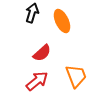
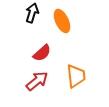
orange trapezoid: rotated 15 degrees clockwise
